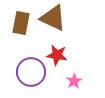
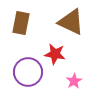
brown triangle: moved 18 px right, 4 px down
red star: moved 2 px left, 1 px up
purple circle: moved 3 px left
